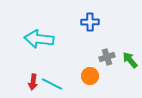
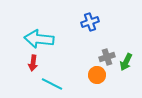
blue cross: rotated 18 degrees counterclockwise
green arrow: moved 4 px left, 2 px down; rotated 114 degrees counterclockwise
orange circle: moved 7 px right, 1 px up
red arrow: moved 19 px up
